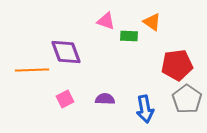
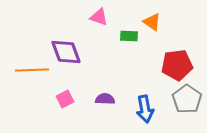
pink triangle: moved 7 px left, 4 px up
